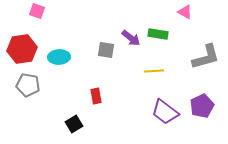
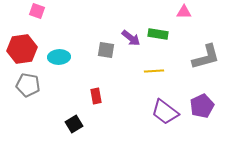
pink triangle: moved 1 px left; rotated 28 degrees counterclockwise
